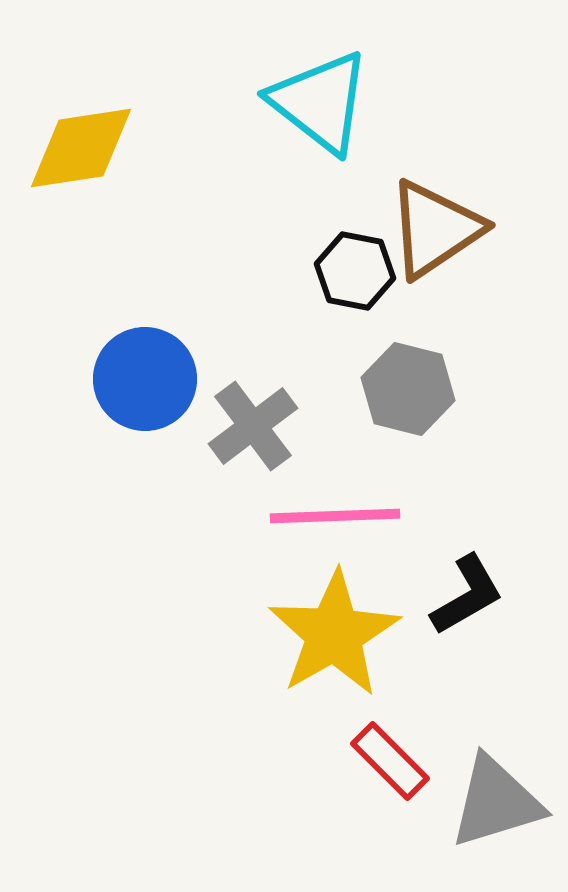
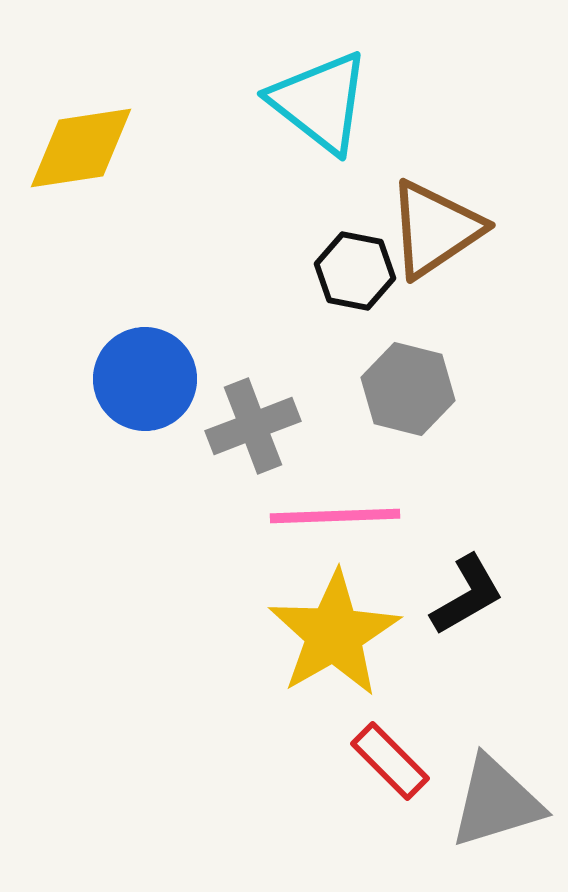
gray cross: rotated 16 degrees clockwise
